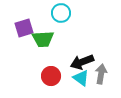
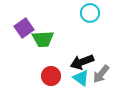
cyan circle: moved 29 px right
purple square: rotated 18 degrees counterclockwise
gray arrow: rotated 150 degrees counterclockwise
